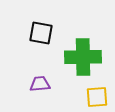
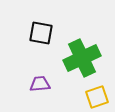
green cross: moved 1 px left, 1 px down; rotated 24 degrees counterclockwise
yellow square: rotated 15 degrees counterclockwise
